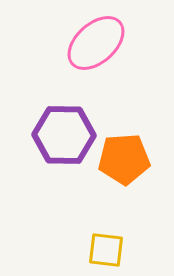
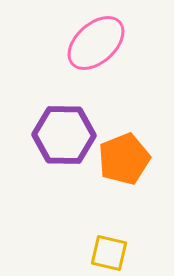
orange pentagon: rotated 18 degrees counterclockwise
yellow square: moved 3 px right, 3 px down; rotated 6 degrees clockwise
